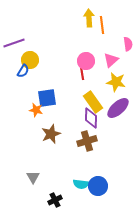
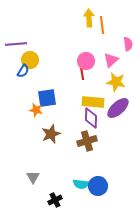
purple line: moved 2 px right, 1 px down; rotated 15 degrees clockwise
yellow rectangle: rotated 50 degrees counterclockwise
